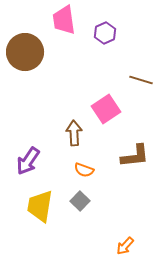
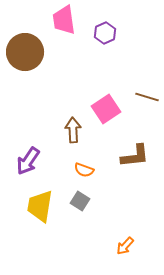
brown line: moved 6 px right, 17 px down
brown arrow: moved 1 px left, 3 px up
gray square: rotated 12 degrees counterclockwise
